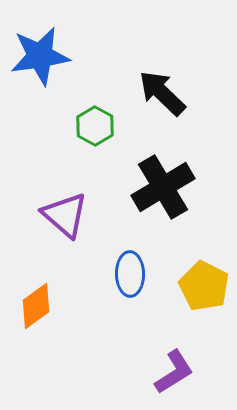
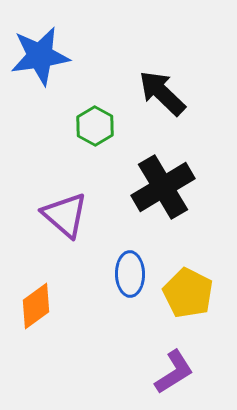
yellow pentagon: moved 16 px left, 7 px down
